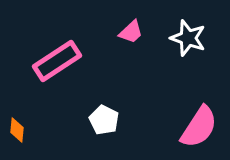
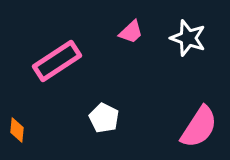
white pentagon: moved 2 px up
